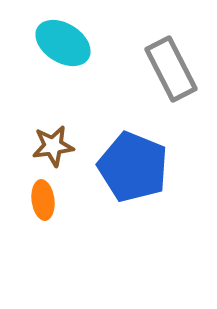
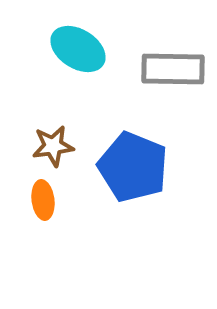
cyan ellipse: moved 15 px right, 6 px down
gray rectangle: moved 2 px right; rotated 62 degrees counterclockwise
